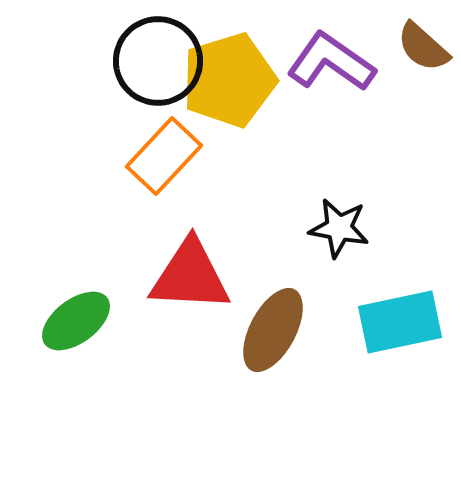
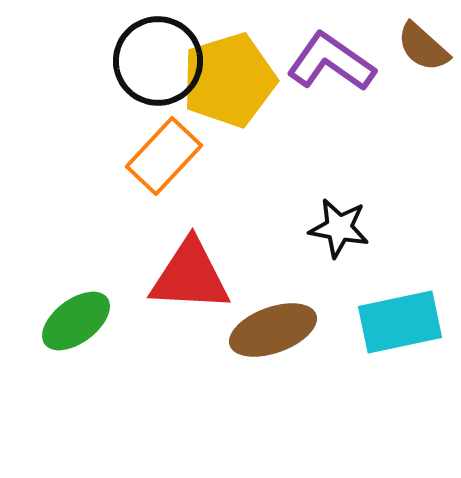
brown ellipse: rotated 42 degrees clockwise
